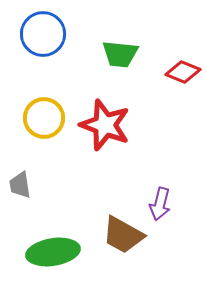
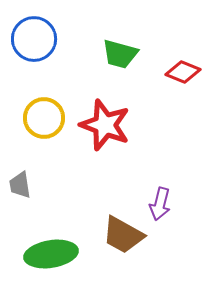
blue circle: moved 9 px left, 5 px down
green trapezoid: rotated 9 degrees clockwise
green ellipse: moved 2 px left, 2 px down
